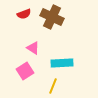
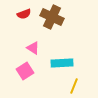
yellow line: moved 21 px right
